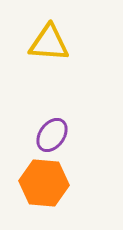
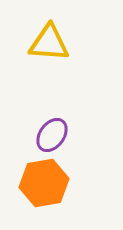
orange hexagon: rotated 15 degrees counterclockwise
